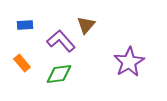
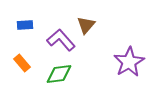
purple L-shape: moved 1 px up
